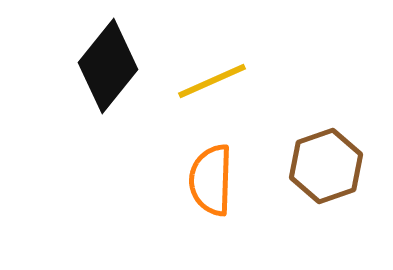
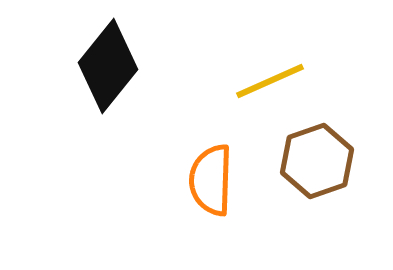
yellow line: moved 58 px right
brown hexagon: moved 9 px left, 5 px up
